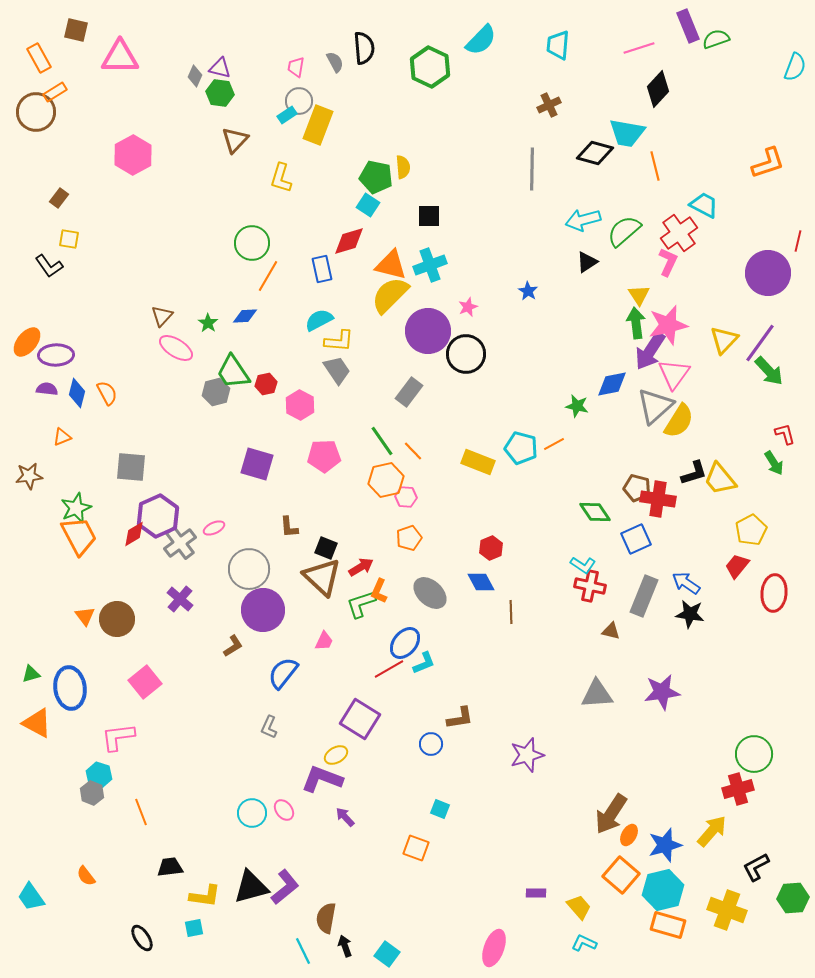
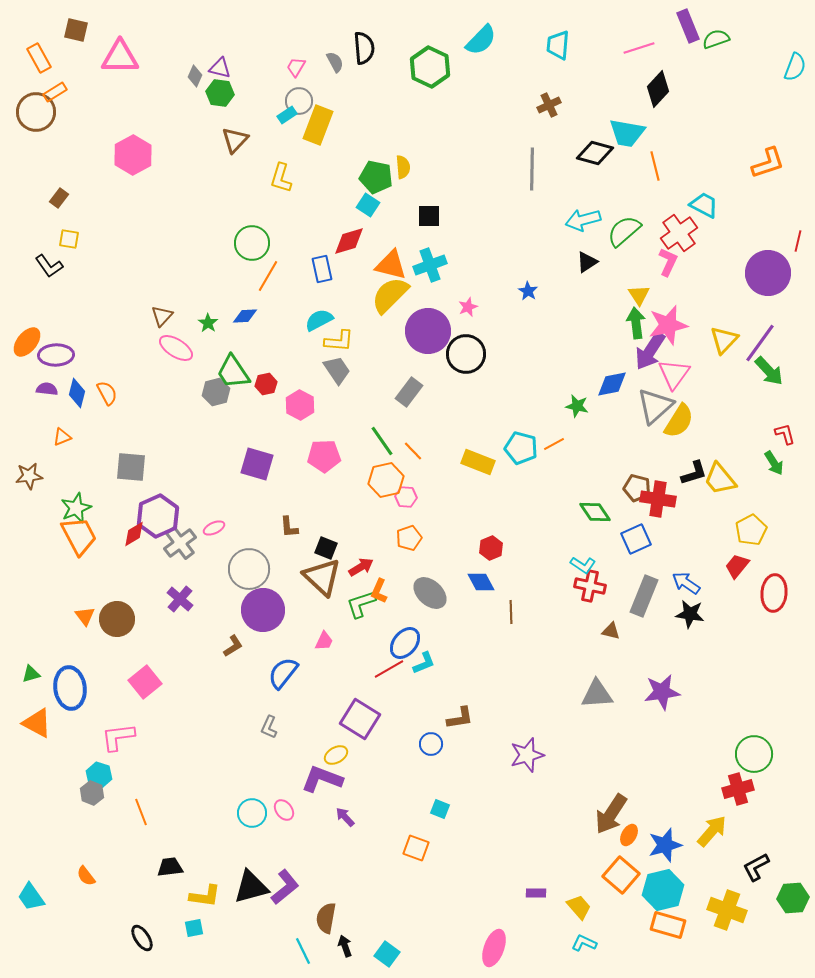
pink trapezoid at (296, 67): rotated 20 degrees clockwise
